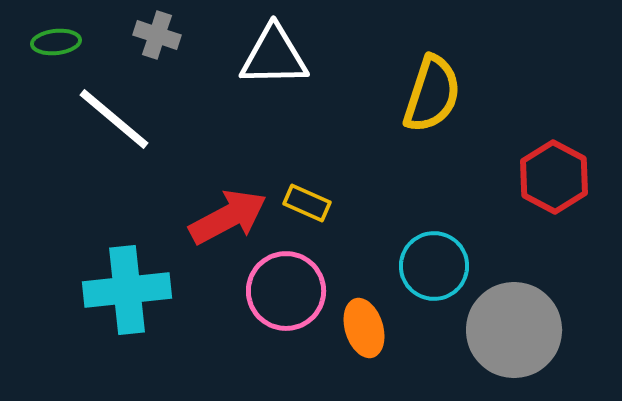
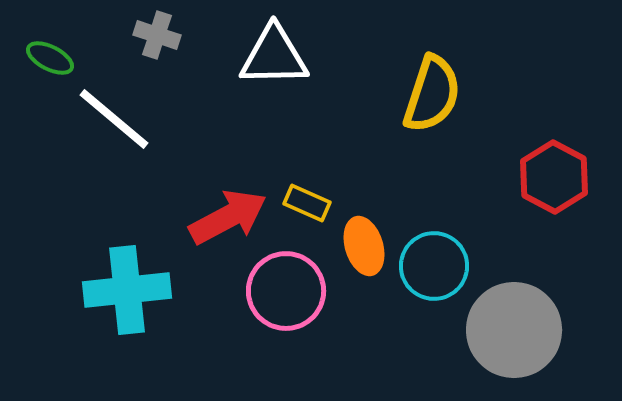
green ellipse: moved 6 px left, 16 px down; rotated 33 degrees clockwise
orange ellipse: moved 82 px up
